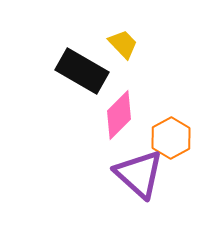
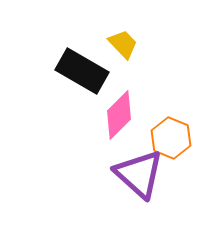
orange hexagon: rotated 9 degrees counterclockwise
